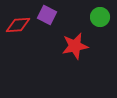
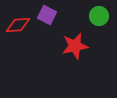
green circle: moved 1 px left, 1 px up
